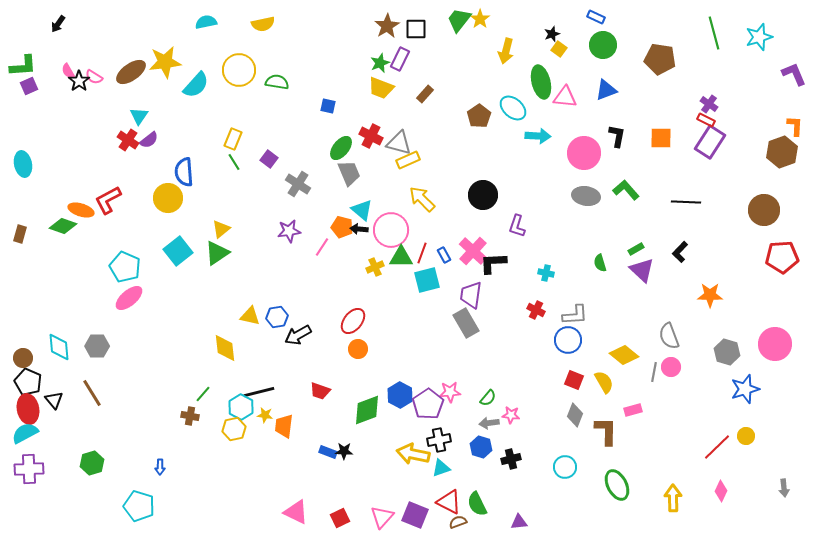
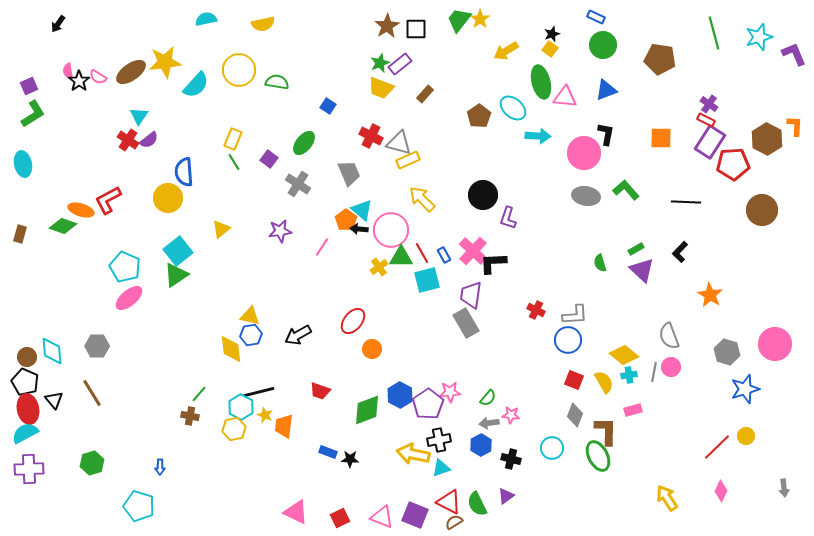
cyan semicircle at (206, 22): moved 3 px up
yellow square at (559, 49): moved 9 px left
yellow arrow at (506, 51): rotated 45 degrees clockwise
purple rectangle at (400, 59): moved 5 px down; rotated 25 degrees clockwise
green L-shape at (23, 66): moved 10 px right, 48 px down; rotated 28 degrees counterclockwise
pink semicircle at (68, 71): rotated 21 degrees clockwise
purple L-shape at (794, 74): moved 20 px up
pink semicircle at (94, 77): moved 4 px right
blue square at (328, 106): rotated 21 degrees clockwise
black L-shape at (617, 136): moved 11 px left, 2 px up
green ellipse at (341, 148): moved 37 px left, 5 px up
brown hexagon at (782, 152): moved 15 px left, 13 px up; rotated 12 degrees counterclockwise
brown circle at (764, 210): moved 2 px left
purple L-shape at (517, 226): moved 9 px left, 8 px up
orange pentagon at (342, 227): moved 4 px right, 7 px up; rotated 20 degrees clockwise
purple star at (289, 231): moved 9 px left
green triangle at (217, 253): moved 41 px left, 22 px down
red line at (422, 253): rotated 50 degrees counterclockwise
red pentagon at (782, 257): moved 49 px left, 93 px up
yellow cross at (375, 267): moved 4 px right; rotated 12 degrees counterclockwise
cyan cross at (546, 273): moved 83 px right, 102 px down; rotated 21 degrees counterclockwise
orange star at (710, 295): rotated 30 degrees clockwise
blue hexagon at (277, 317): moved 26 px left, 18 px down
cyan diamond at (59, 347): moved 7 px left, 4 px down
yellow diamond at (225, 348): moved 6 px right, 1 px down
orange circle at (358, 349): moved 14 px right
brown circle at (23, 358): moved 4 px right, 1 px up
black pentagon at (28, 382): moved 3 px left
green line at (203, 394): moved 4 px left
yellow star at (265, 415): rotated 14 degrees clockwise
blue hexagon at (481, 447): moved 2 px up; rotated 15 degrees clockwise
black star at (344, 451): moved 6 px right, 8 px down
black cross at (511, 459): rotated 30 degrees clockwise
cyan circle at (565, 467): moved 13 px left, 19 px up
green ellipse at (617, 485): moved 19 px left, 29 px up
yellow arrow at (673, 498): moved 6 px left; rotated 32 degrees counterclockwise
pink triangle at (382, 517): rotated 50 degrees counterclockwise
brown semicircle at (458, 522): moved 4 px left; rotated 12 degrees counterclockwise
purple triangle at (519, 522): moved 13 px left, 26 px up; rotated 30 degrees counterclockwise
